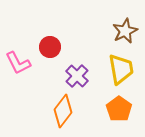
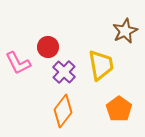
red circle: moved 2 px left
yellow trapezoid: moved 20 px left, 4 px up
purple cross: moved 13 px left, 4 px up
